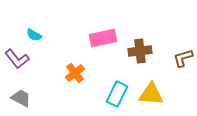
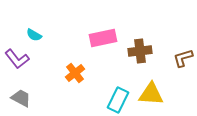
cyan rectangle: moved 1 px right, 6 px down
